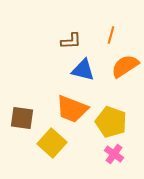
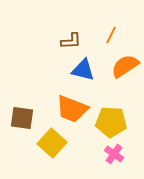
orange line: rotated 12 degrees clockwise
yellow pentagon: rotated 16 degrees counterclockwise
